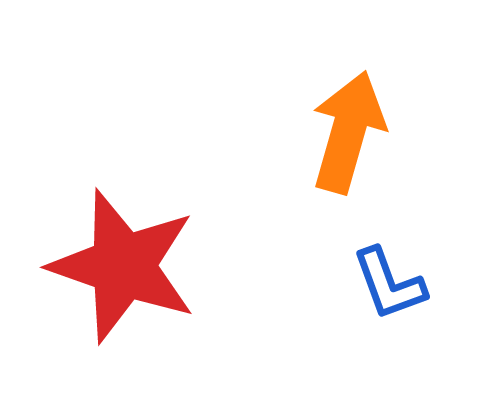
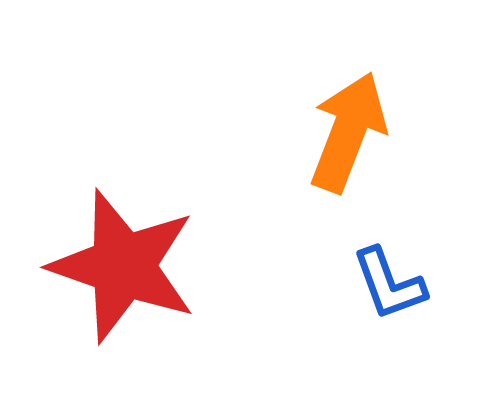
orange arrow: rotated 5 degrees clockwise
